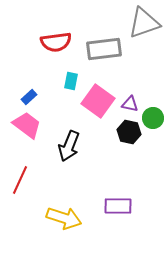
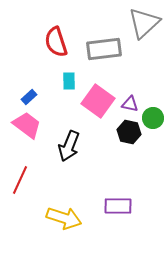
gray triangle: rotated 24 degrees counterclockwise
red semicircle: rotated 80 degrees clockwise
cyan rectangle: moved 2 px left; rotated 12 degrees counterclockwise
